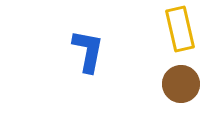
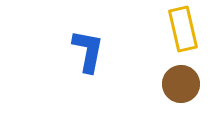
yellow rectangle: moved 3 px right
